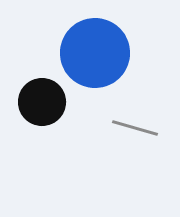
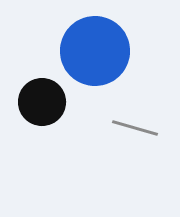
blue circle: moved 2 px up
